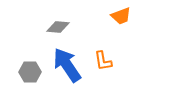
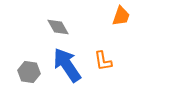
orange trapezoid: rotated 50 degrees counterclockwise
gray diamond: rotated 55 degrees clockwise
gray hexagon: moved 1 px left; rotated 10 degrees clockwise
